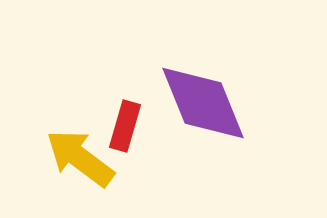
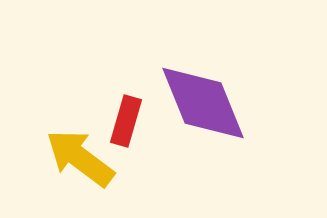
red rectangle: moved 1 px right, 5 px up
